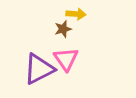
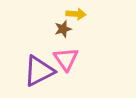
purple triangle: moved 2 px down
